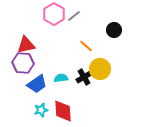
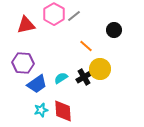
red triangle: moved 20 px up
cyan semicircle: rotated 24 degrees counterclockwise
